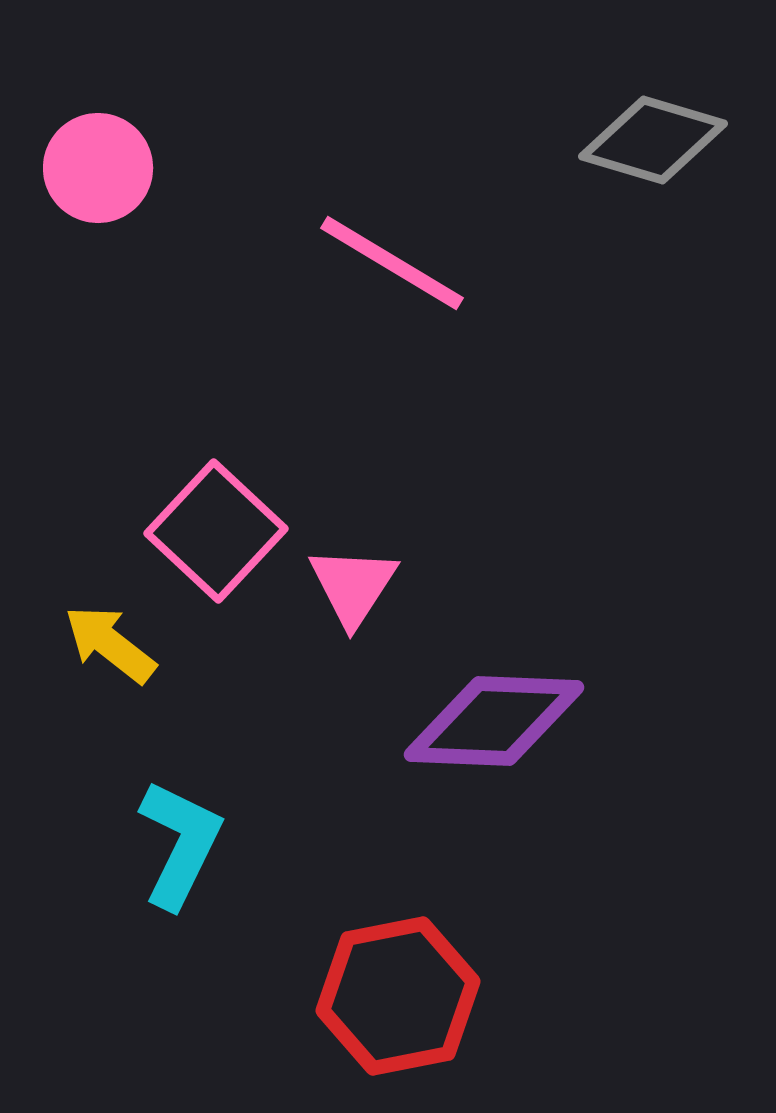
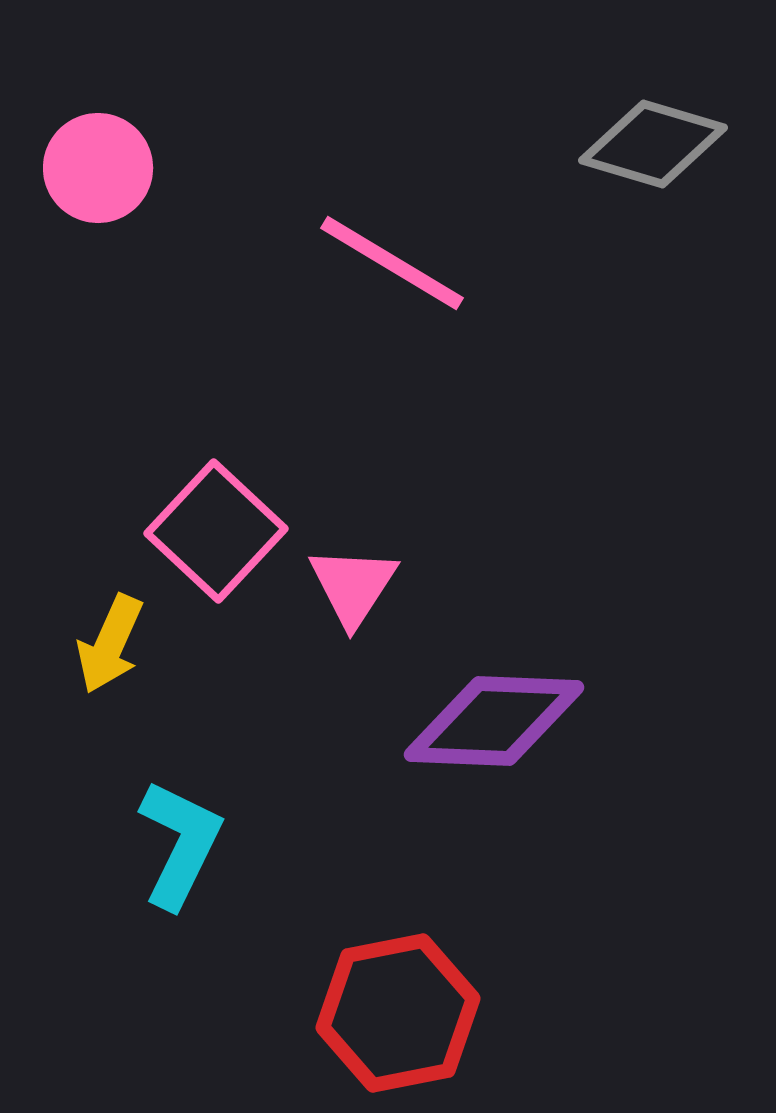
gray diamond: moved 4 px down
yellow arrow: rotated 104 degrees counterclockwise
red hexagon: moved 17 px down
